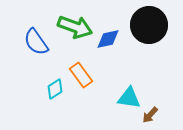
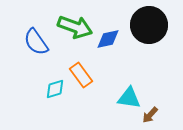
cyan diamond: rotated 15 degrees clockwise
